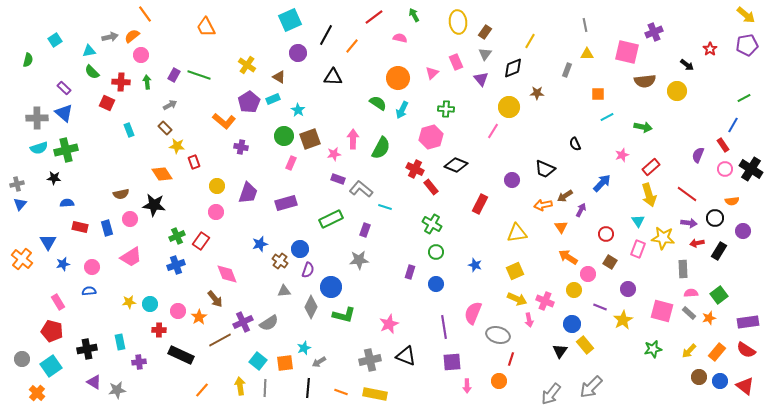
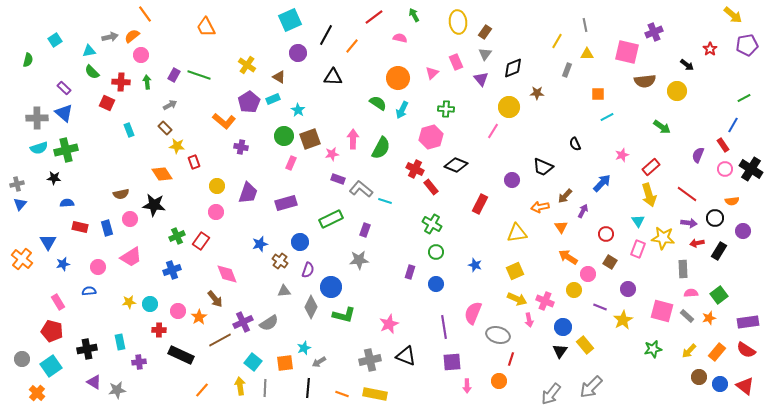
yellow arrow at (746, 15): moved 13 px left
yellow line at (530, 41): moved 27 px right
green arrow at (643, 127): moved 19 px right; rotated 24 degrees clockwise
pink star at (334, 154): moved 2 px left
black trapezoid at (545, 169): moved 2 px left, 2 px up
brown arrow at (565, 196): rotated 14 degrees counterclockwise
orange arrow at (543, 205): moved 3 px left, 2 px down
cyan line at (385, 207): moved 6 px up
purple arrow at (581, 210): moved 2 px right, 1 px down
blue circle at (300, 249): moved 7 px up
blue cross at (176, 265): moved 4 px left, 5 px down
pink circle at (92, 267): moved 6 px right
gray rectangle at (689, 313): moved 2 px left, 3 px down
blue circle at (572, 324): moved 9 px left, 3 px down
cyan square at (258, 361): moved 5 px left, 1 px down
blue circle at (720, 381): moved 3 px down
orange line at (341, 392): moved 1 px right, 2 px down
